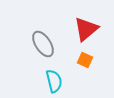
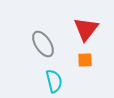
red triangle: rotated 12 degrees counterclockwise
orange square: rotated 28 degrees counterclockwise
